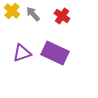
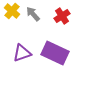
red cross: rotated 21 degrees clockwise
